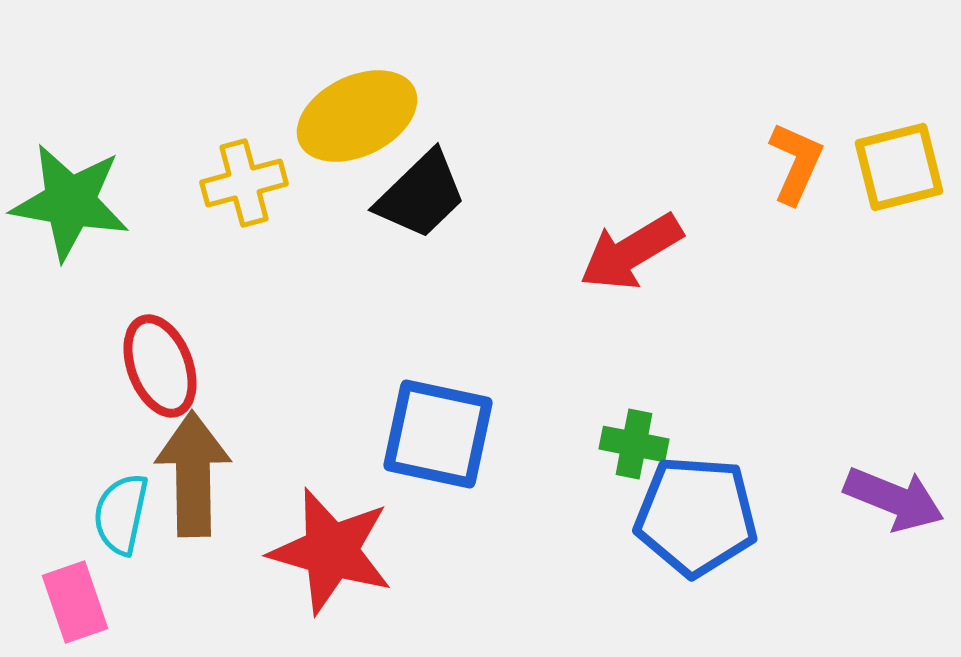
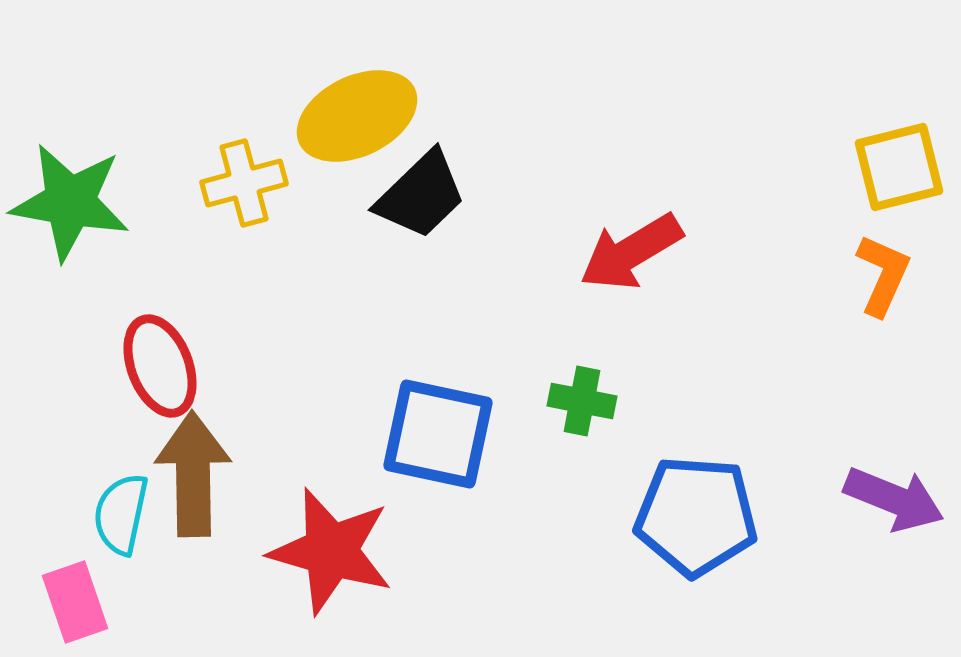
orange L-shape: moved 87 px right, 112 px down
green cross: moved 52 px left, 43 px up
